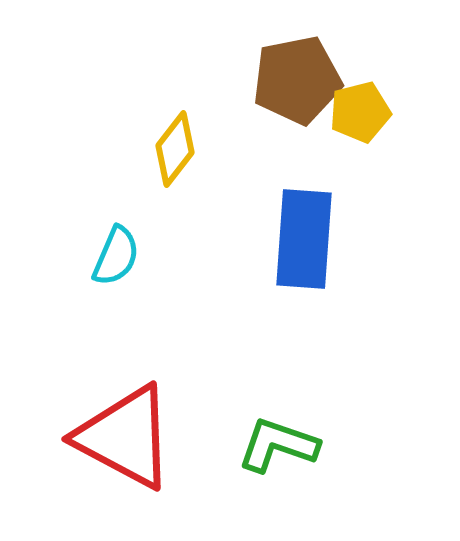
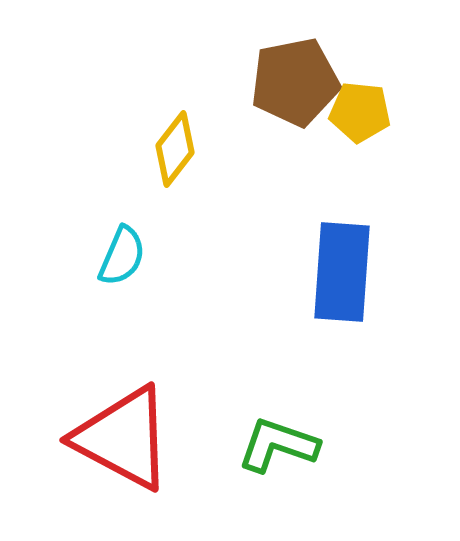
brown pentagon: moved 2 px left, 2 px down
yellow pentagon: rotated 20 degrees clockwise
blue rectangle: moved 38 px right, 33 px down
cyan semicircle: moved 6 px right
red triangle: moved 2 px left, 1 px down
